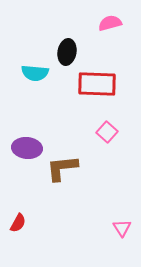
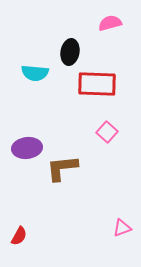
black ellipse: moved 3 px right
purple ellipse: rotated 12 degrees counterclockwise
red semicircle: moved 1 px right, 13 px down
pink triangle: rotated 42 degrees clockwise
